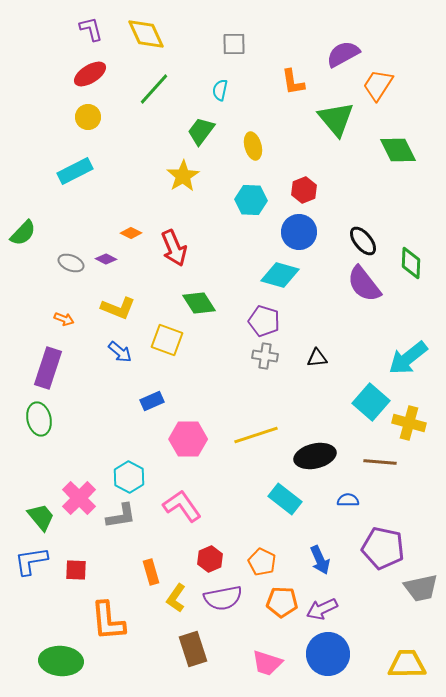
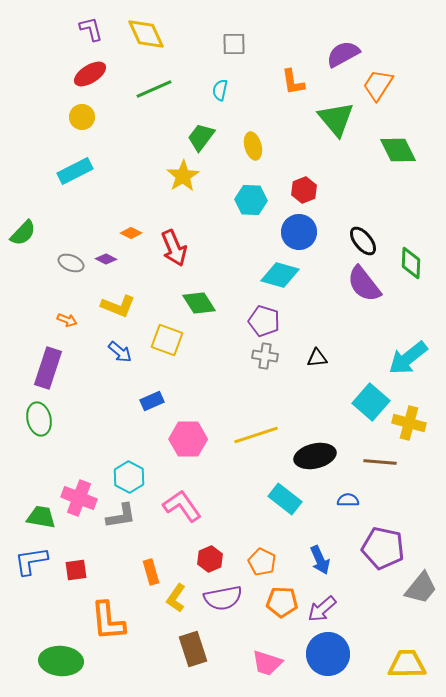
green line at (154, 89): rotated 24 degrees clockwise
yellow circle at (88, 117): moved 6 px left
green trapezoid at (201, 131): moved 6 px down
yellow L-shape at (118, 308): moved 2 px up
orange arrow at (64, 319): moved 3 px right, 1 px down
pink cross at (79, 498): rotated 24 degrees counterclockwise
green trapezoid at (41, 517): rotated 40 degrees counterclockwise
red square at (76, 570): rotated 10 degrees counterclockwise
gray trapezoid at (421, 588): rotated 39 degrees counterclockwise
purple arrow at (322, 609): rotated 16 degrees counterclockwise
